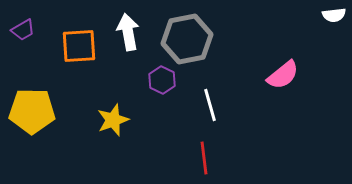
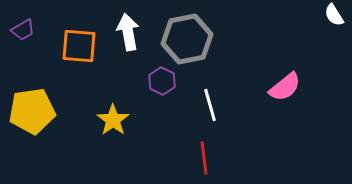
white semicircle: rotated 65 degrees clockwise
orange square: rotated 9 degrees clockwise
pink semicircle: moved 2 px right, 12 px down
purple hexagon: moved 1 px down
yellow pentagon: rotated 9 degrees counterclockwise
yellow star: rotated 16 degrees counterclockwise
